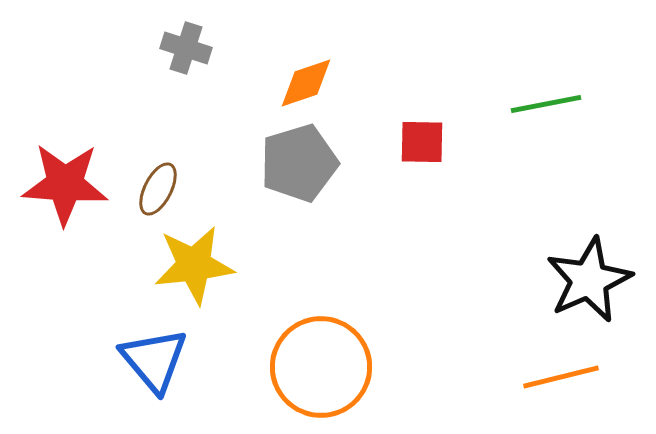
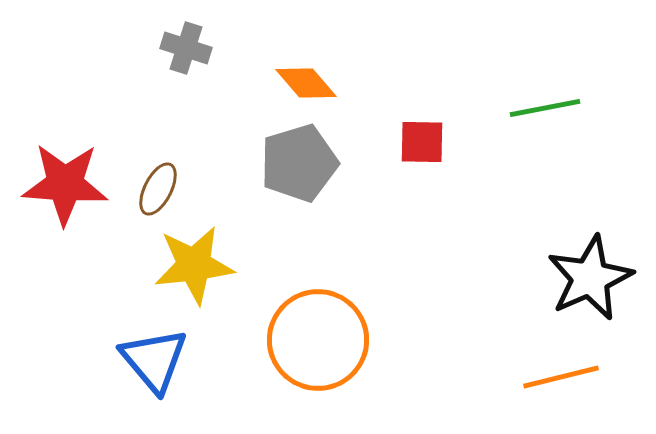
orange diamond: rotated 68 degrees clockwise
green line: moved 1 px left, 4 px down
black star: moved 1 px right, 2 px up
orange circle: moved 3 px left, 27 px up
